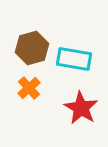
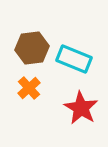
brown hexagon: rotated 8 degrees clockwise
cyan rectangle: rotated 12 degrees clockwise
